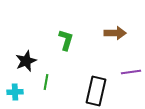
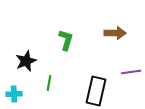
green line: moved 3 px right, 1 px down
cyan cross: moved 1 px left, 2 px down
